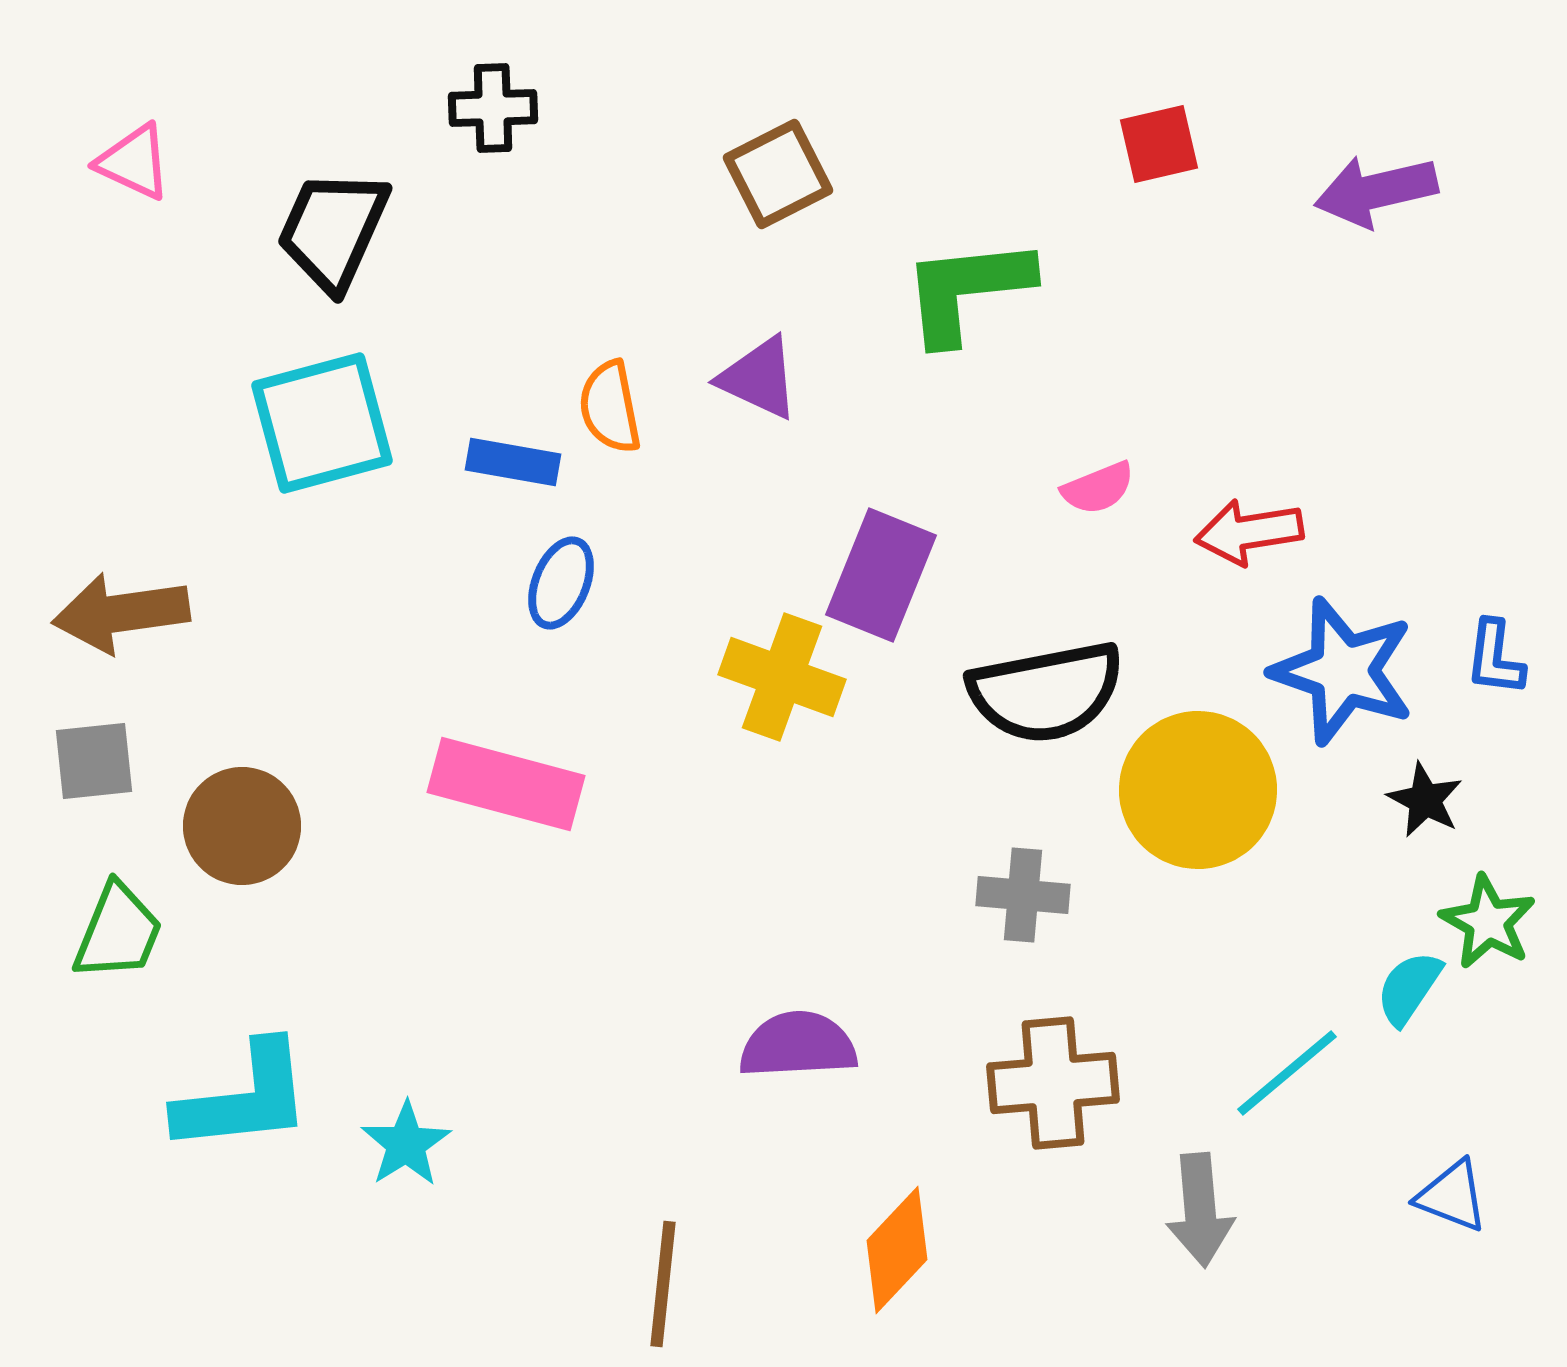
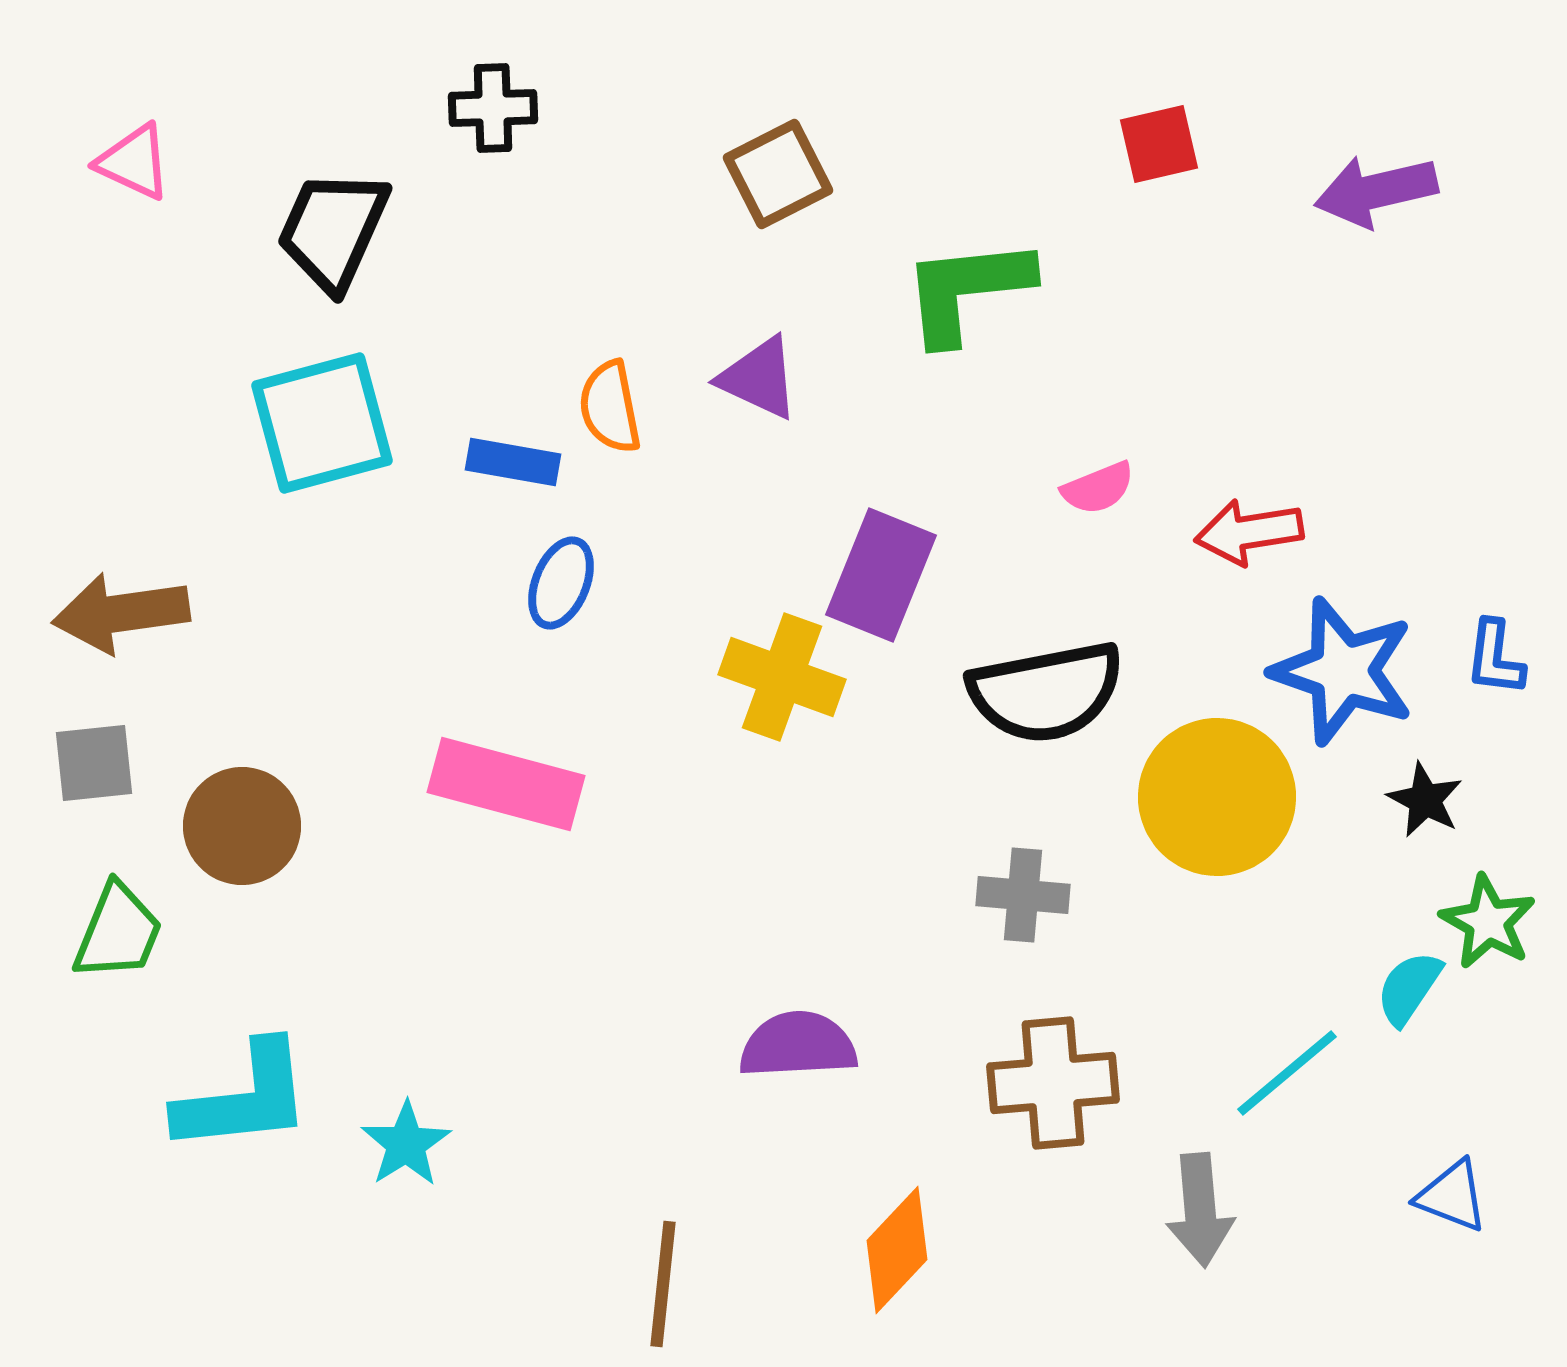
gray square: moved 2 px down
yellow circle: moved 19 px right, 7 px down
